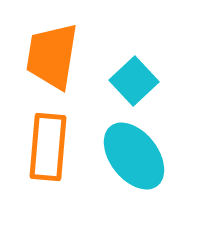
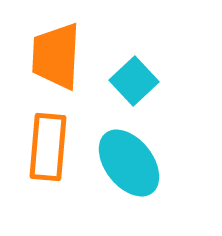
orange trapezoid: moved 4 px right; rotated 6 degrees counterclockwise
cyan ellipse: moved 5 px left, 7 px down
